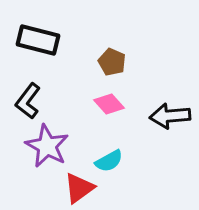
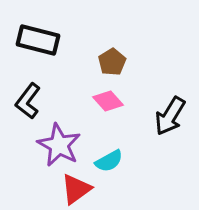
brown pentagon: rotated 16 degrees clockwise
pink diamond: moved 1 px left, 3 px up
black arrow: rotated 54 degrees counterclockwise
purple star: moved 12 px right, 1 px up
red triangle: moved 3 px left, 1 px down
